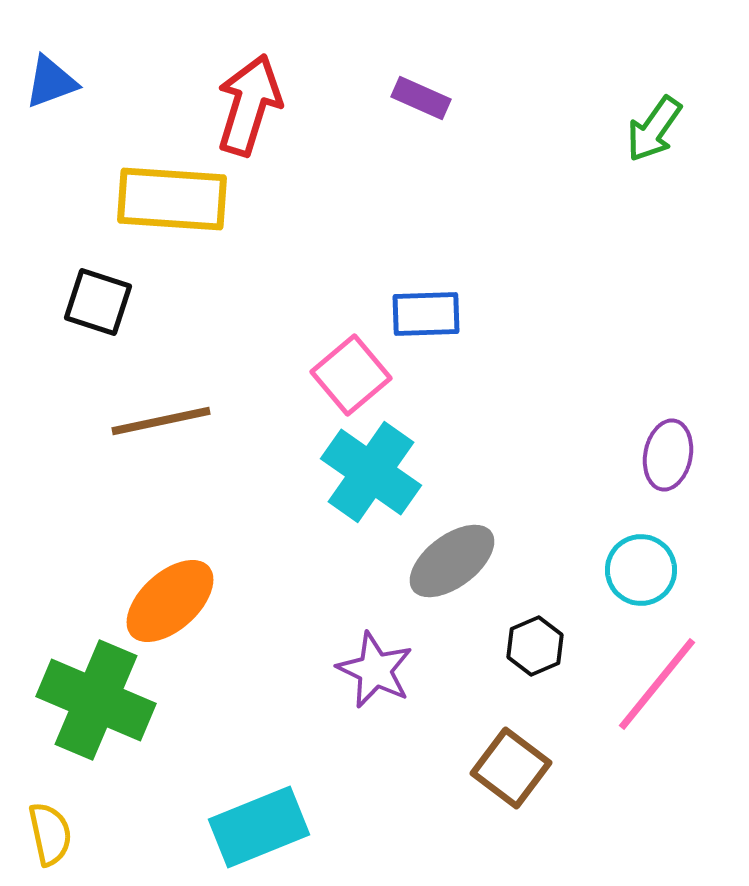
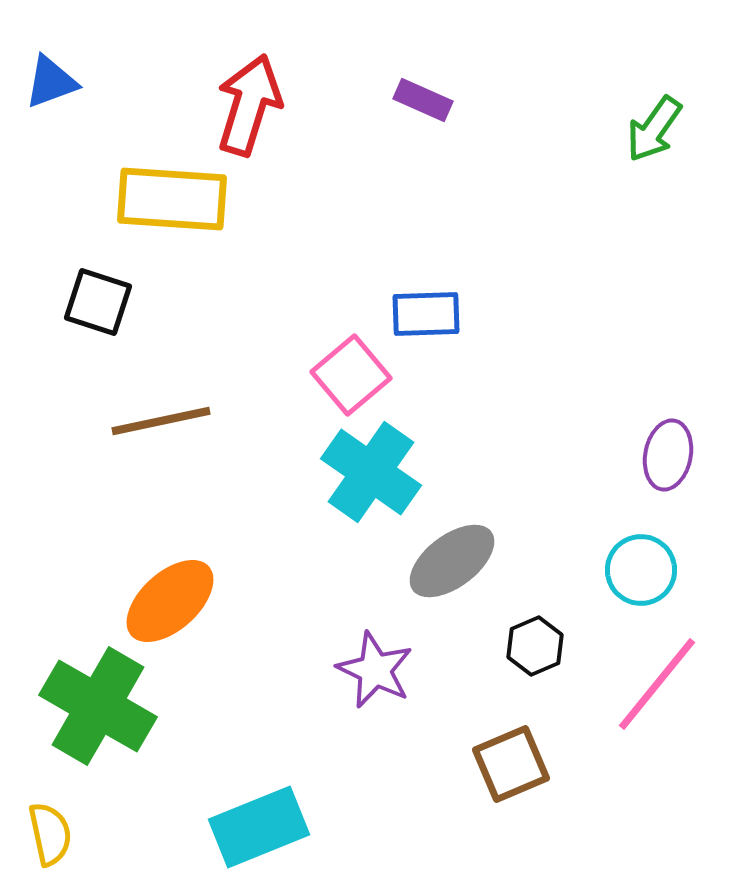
purple rectangle: moved 2 px right, 2 px down
green cross: moved 2 px right, 6 px down; rotated 7 degrees clockwise
brown square: moved 4 px up; rotated 30 degrees clockwise
